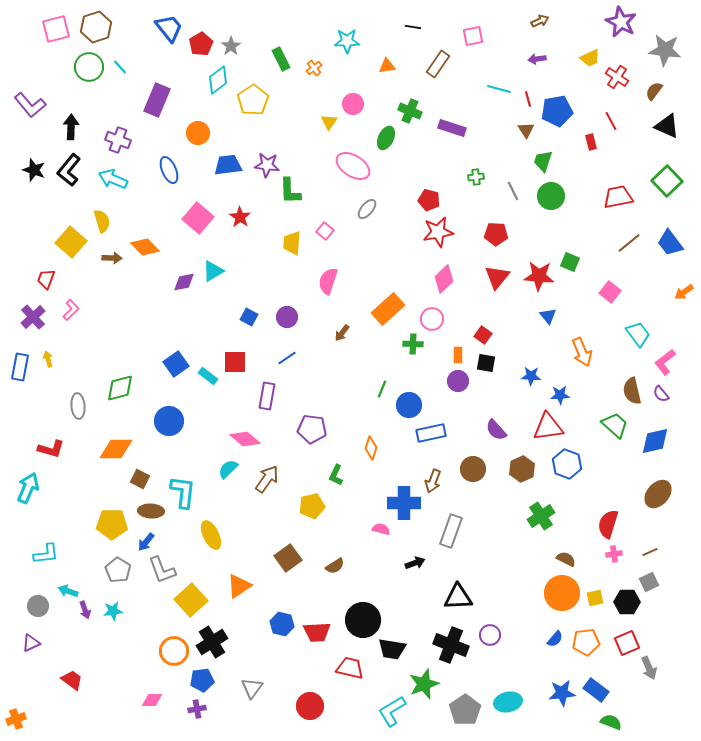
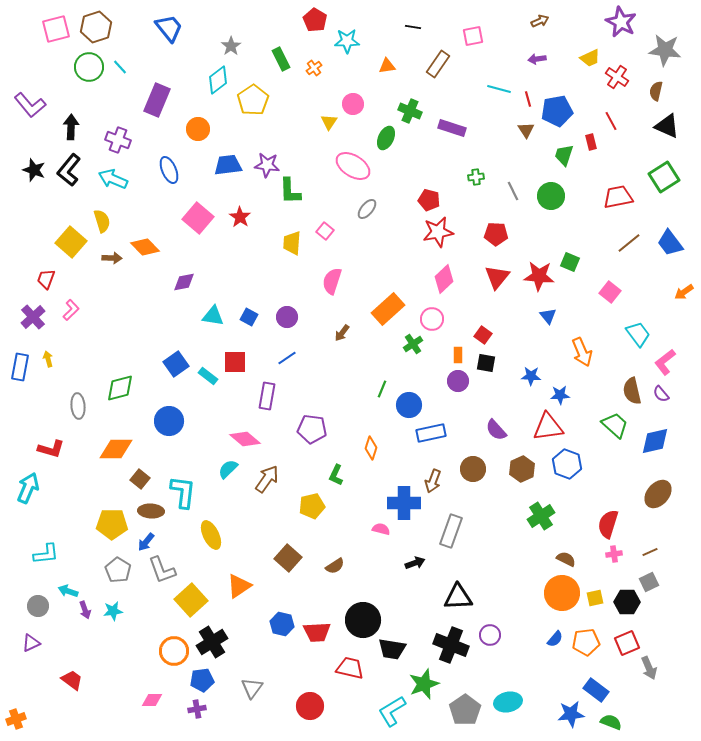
red pentagon at (201, 44): moved 114 px right, 24 px up; rotated 10 degrees counterclockwise
brown semicircle at (654, 91): moved 2 px right; rotated 24 degrees counterclockwise
orange circle at (198, 133): moved 4 px up
green trapezoid at (543, 161): moved 21 px right, 6 px up
green square at (667, 181): moved 3 px left, 4 px up; rotated 12 degrees clockwise
cyan triangle at (213, 271): moved 45 px down; rotated 40 degrees clockwise
pink semicircle at (328, 281): moved 4 px right
green cross at (413, 344): rotated 36 degrees counterclockwise
brown square at (140, 479): rotated 12 degrees clockwise
brown square at (288, 558): rotated 12 degrees counterclockwise
blue star at (562, 693): moved 9 px right, 21 px down
